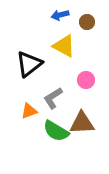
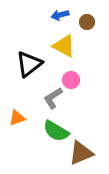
pink circle: moved 15 px left
orange triangle: moved 12 px left, 7 px down
brown triangle: moved 1 px left, 30 px down; rotated 20 degrees counterclockwise
